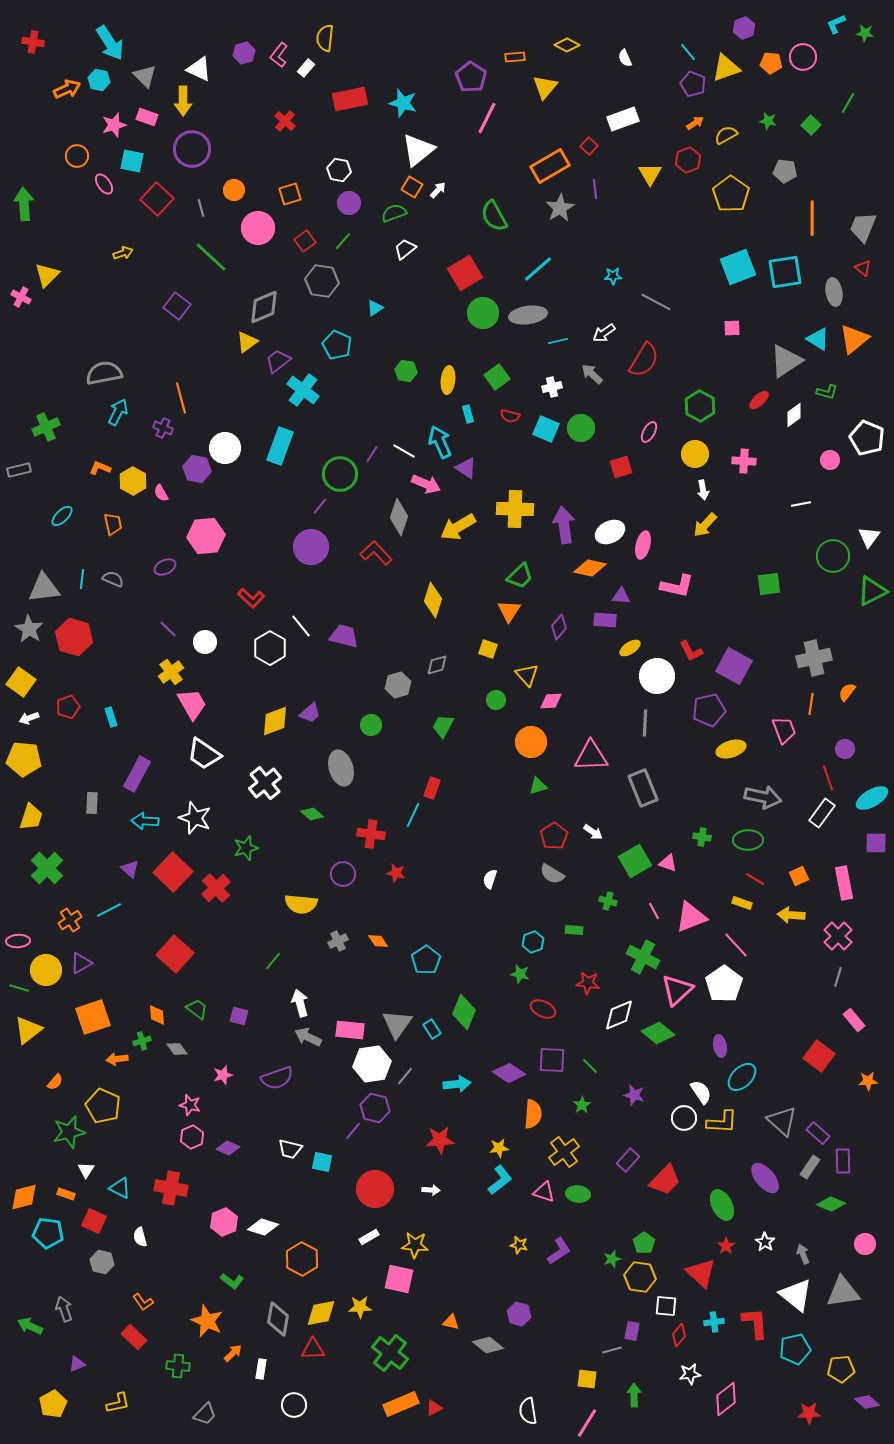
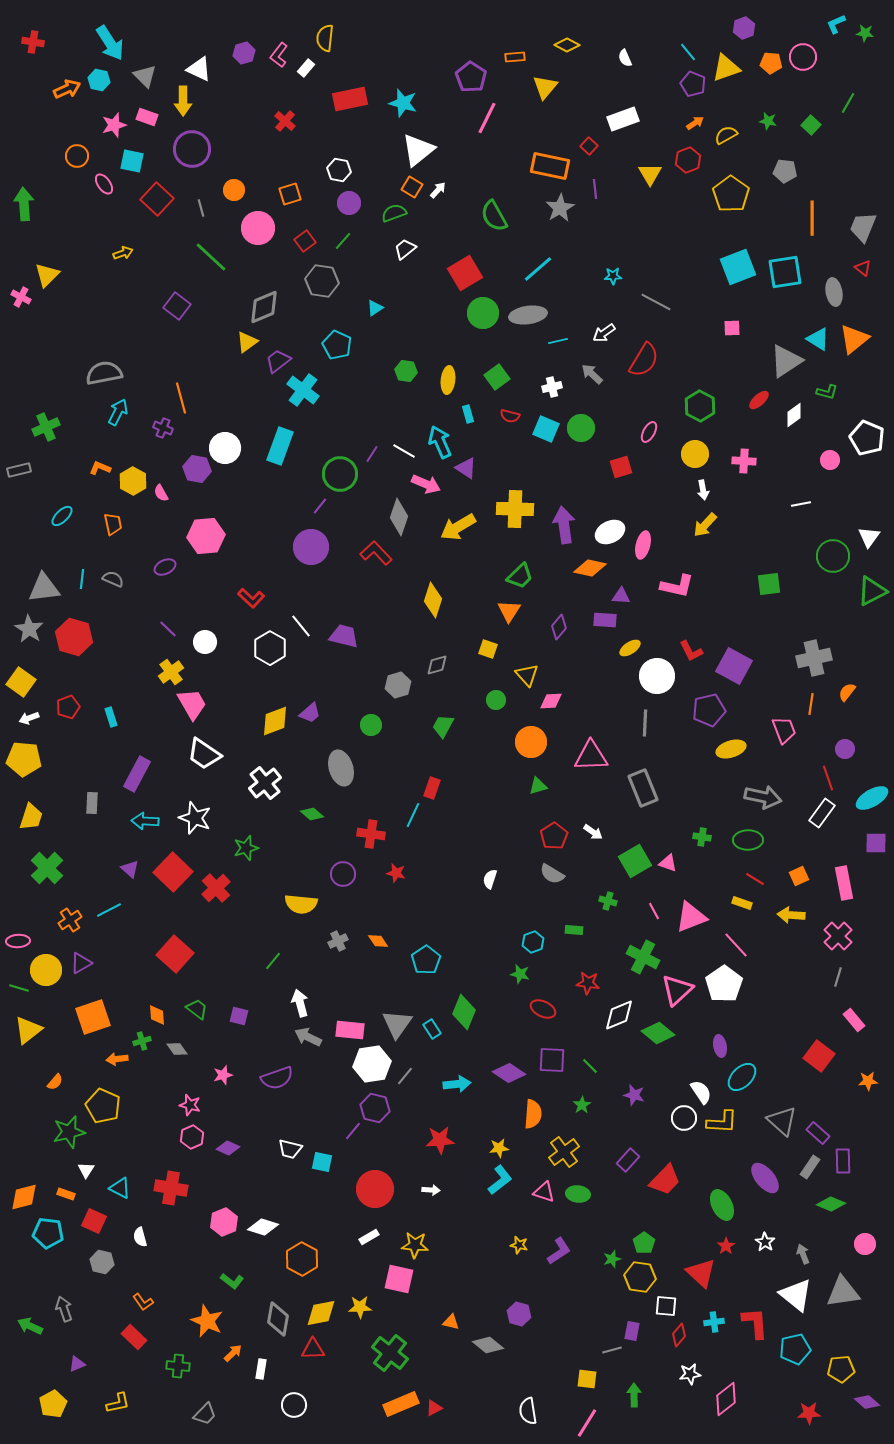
orange rectangle at (550, 166): rotated 42 degrees clockwise
